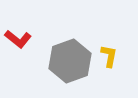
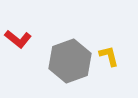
yellow L-shape: rotated 25 degrees counterclockwise
